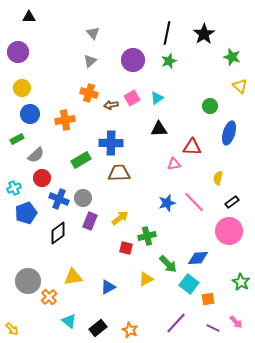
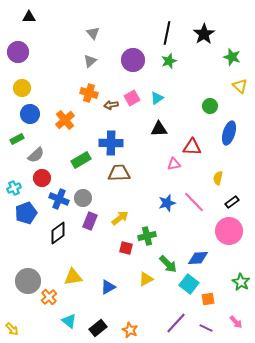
orange cross at (65, 120): rotated 30 degrees counterclockwise
purple line at (213, 328): moved 7 px left
